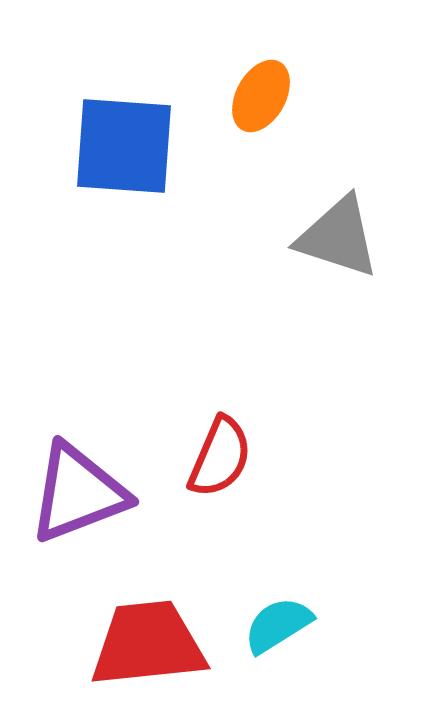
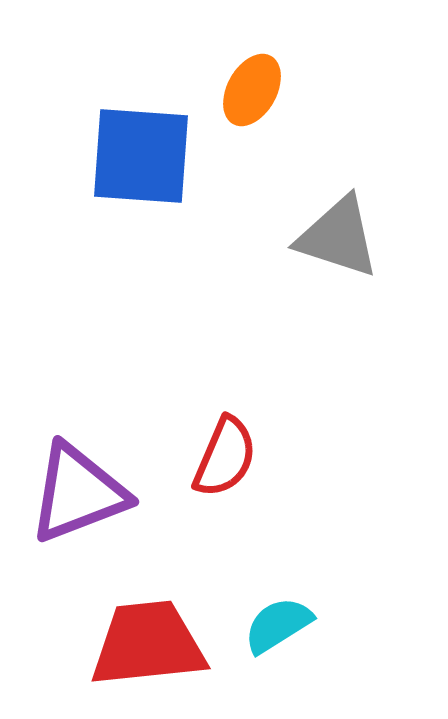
orange ellipse: moved 9 px left, 6 px up
blue square: moved 17 px right, 10 px down
red semicircle: moved 5 px right
